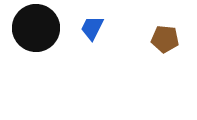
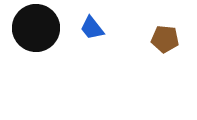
blue trapezoid: rotated 64 degrees counterclockwise
